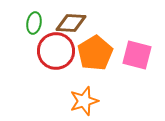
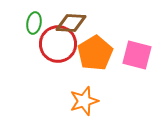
red circle: moved 2 px right, 7 px up
